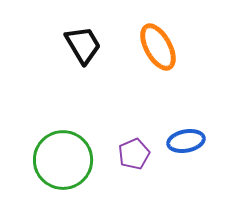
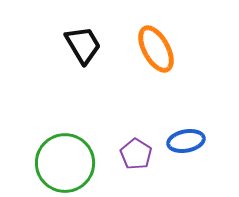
orange ellipse: moved 2 px left, 2 px down
purple pentagon: moved 2 px right; rotated 16 degrees counterclockwise
green circle: moved 2 px right, 3 px down
